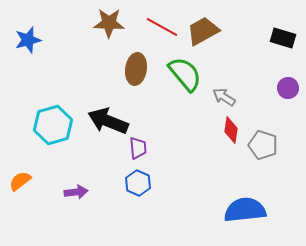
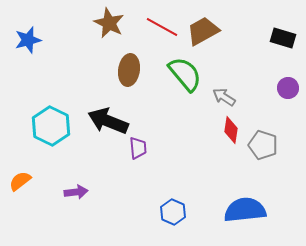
brown star: rotated 24 degrees clockwise
brown ellipse: moved 7 px left, 1 px down
cyan hexagon: moved 2 px left, 1 px down; rotated 18 degrees counterclockwise
blue hexagon: moved 35 px right, 29 px down
